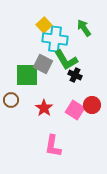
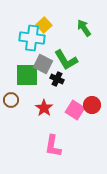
cyan cross: moved 23 px left, 1 px up
black cross: moved 18 px left, 4 px down
